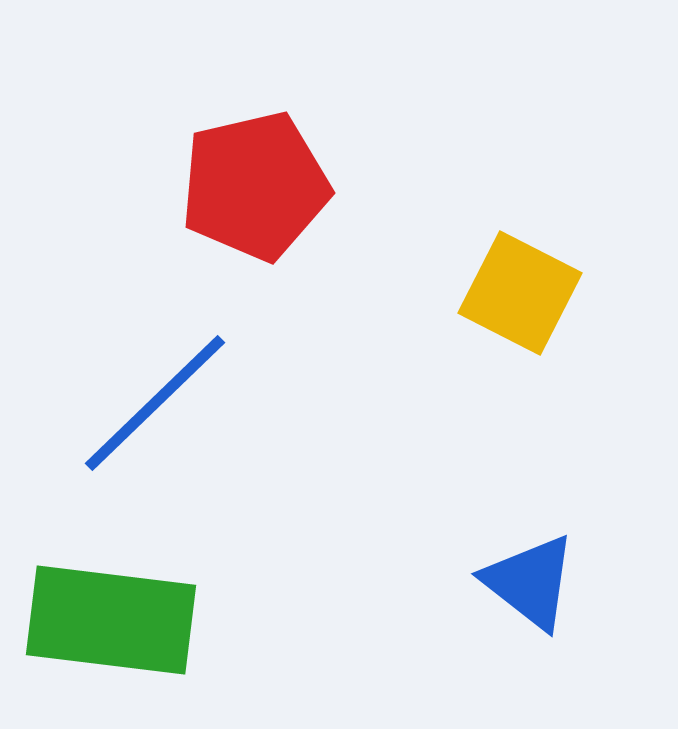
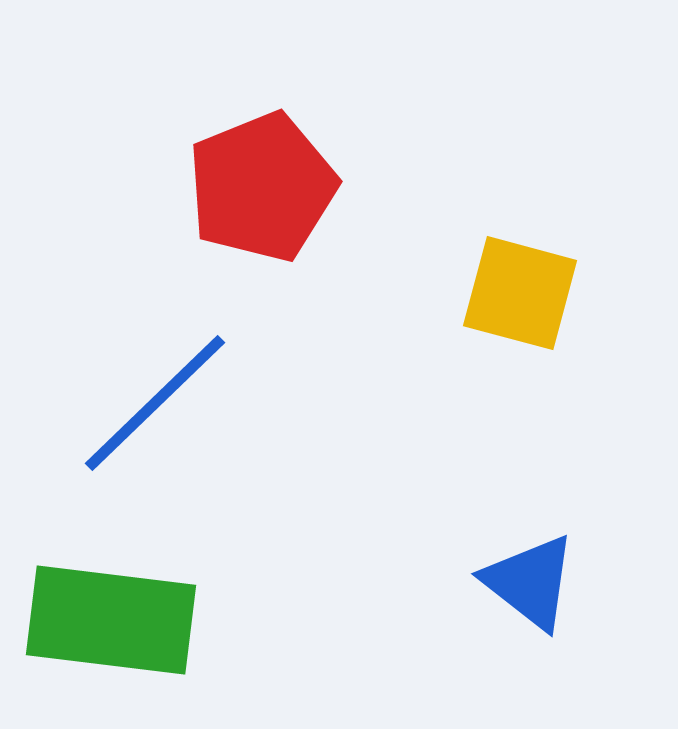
red pentagon: moved 7 px right, 1 px down; rotated 9 degrees counterclockwise
yellow square: rotated 12 degrees counterclockwise
